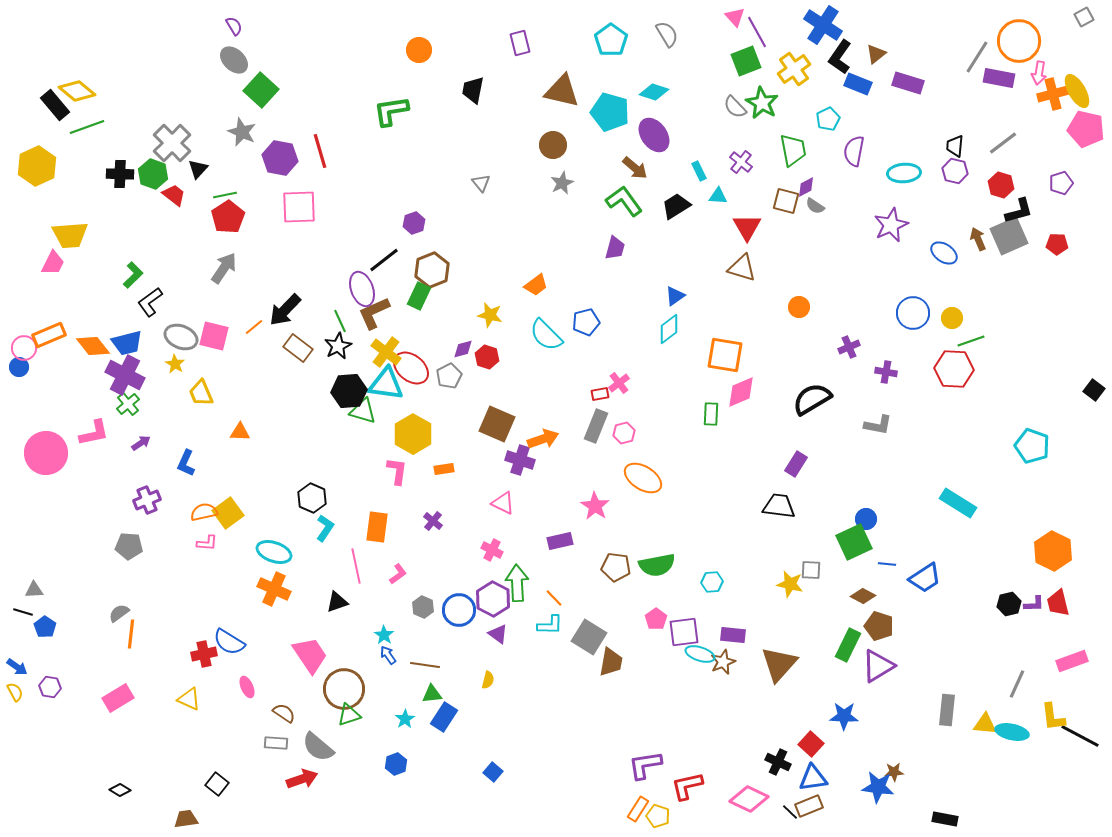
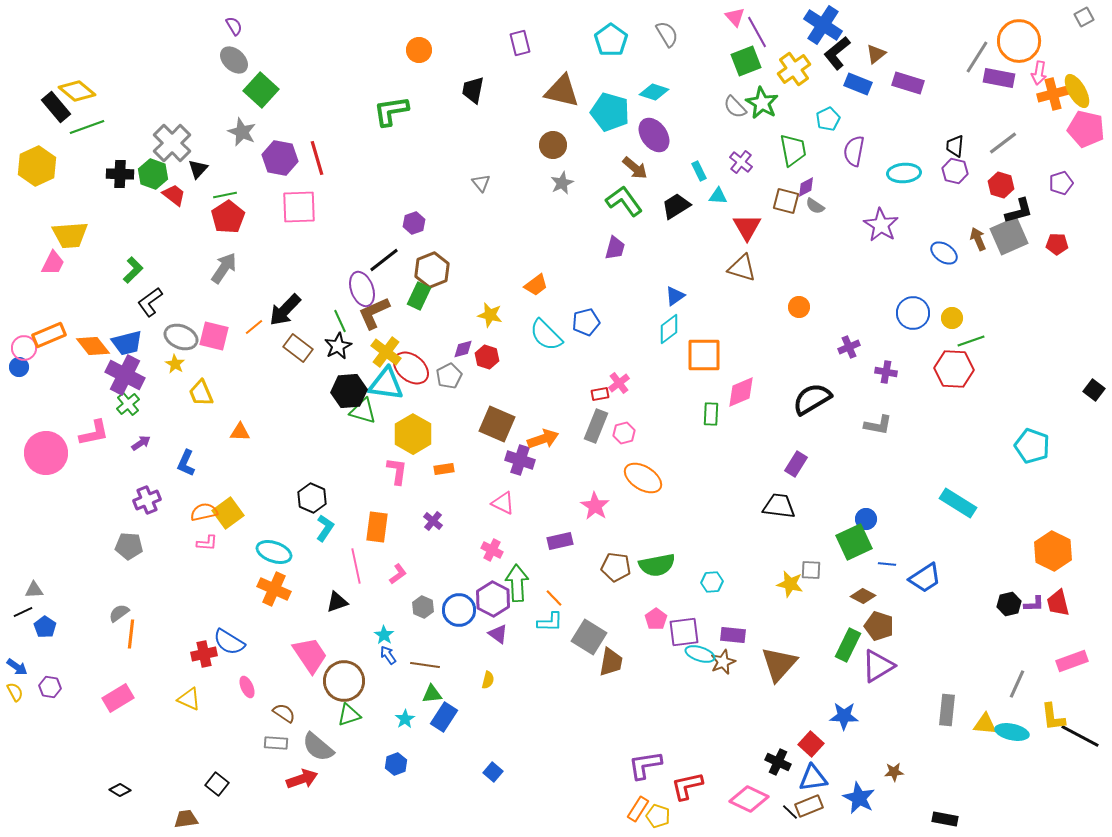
black L-shape at (840, 57): moved 3 px left, 4 px up; rotated 16 degrees clockwise
black rectangle at (55, 105): moved 1 px right, 2 px down
red line at (320, 151): moved 3 px left, 7 px down
purple star at (891, 225): moved 10 px left; rotated 16 degrees counterclockwise
green L-shape at (133, 275): moved 5 px up
orange square at (725, 355): moved 21 px left; rotated 9 degrees counterclockwise
black line at (23, 612): rotated 42 degrees counterclockwise
cyan L-shape at (550, 625): moved 3 px up
brown circle at (344, 689): moved 8 px up
blue star at (878, 787): moved 19 px left, 11 px down; rotated 20 degrees clockwise
